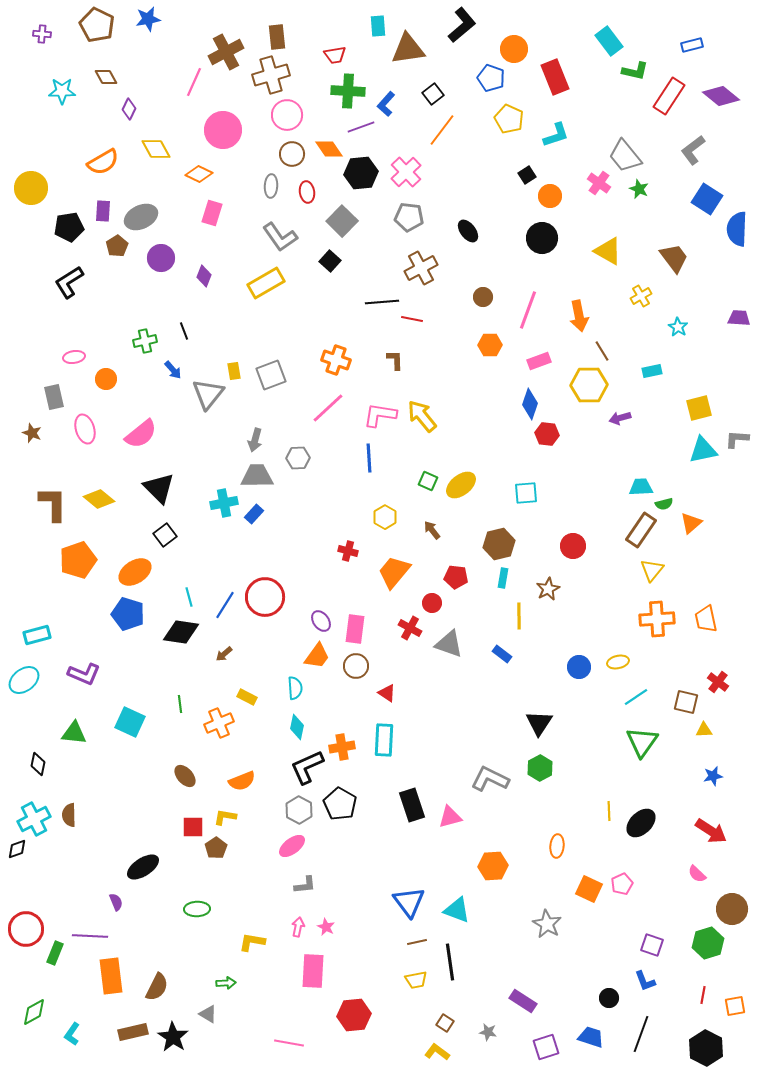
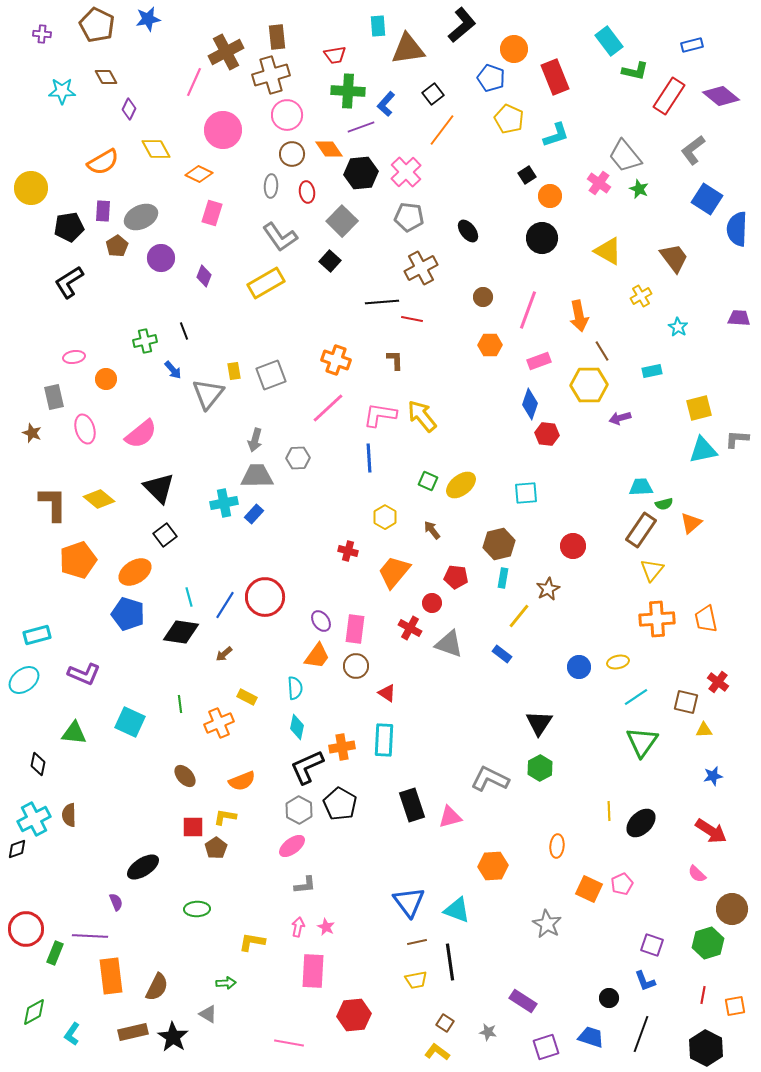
yellow line at (519, 616): rotated 40 degrees clockwise
